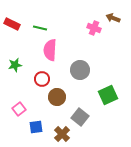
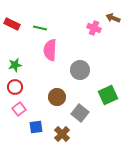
red circle: moved 27 px left, 8 px down
gray square: moved 4 px up
